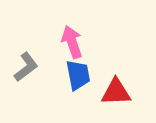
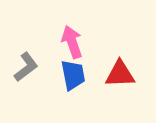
blue trapezoid: moved 5 px left
red triangle: moved 4 px right, 18 px up
